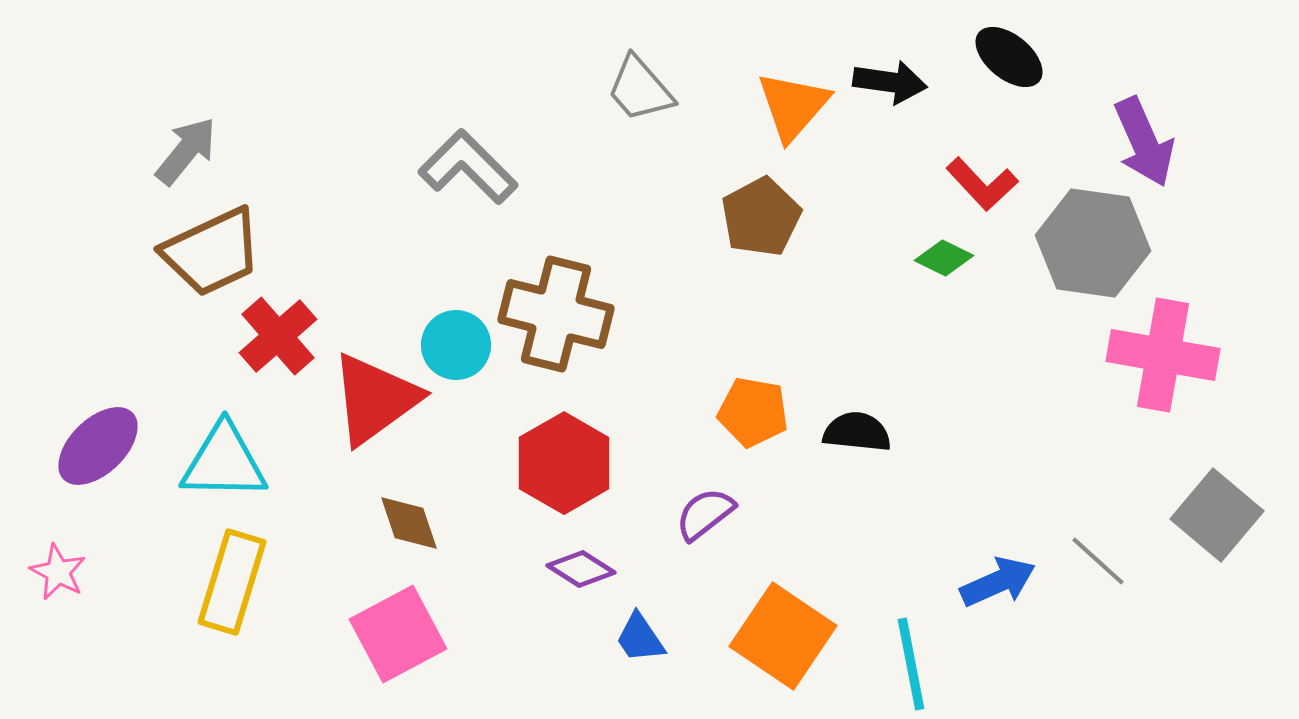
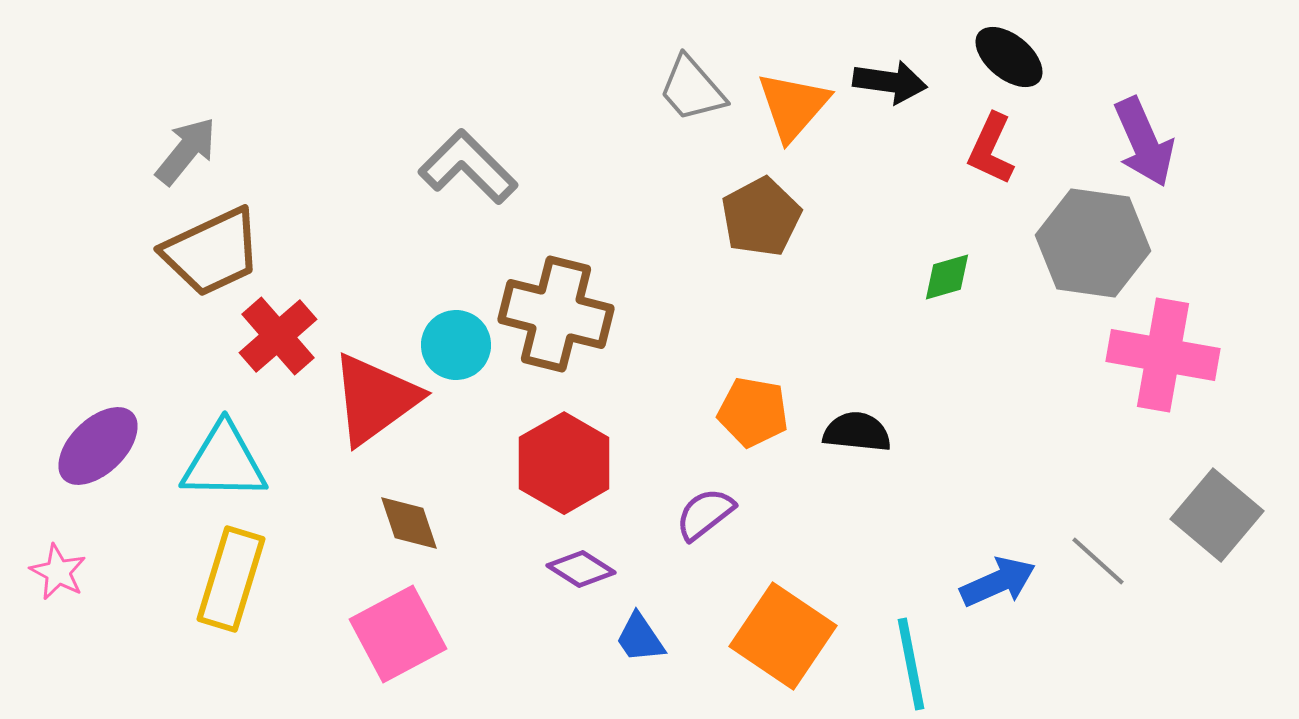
gray trapezoid: moved 52 px right
red L-shape: moved 9 px right, 35 px up; rotated 68 degrees clockwise
green diamond: moved 3 px right, 19 px down; rotated 42 degrees counterclockwise
yellow rectangle: moved 1 px left, 3 px up
